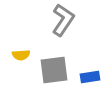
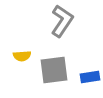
gray L-shape: moved 1 px left, 1 px down
yellow semicircle: moved 1 px right, 1 px down
